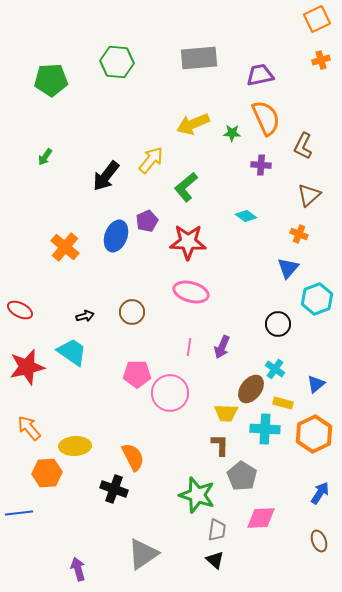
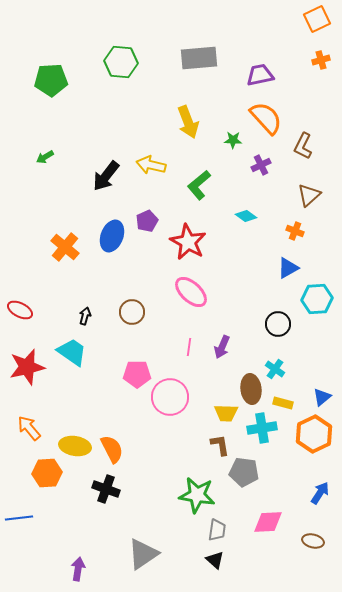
green hexagon at (117, 62): moved 4 px right
orange semicircle at (266, 118): rotated 18 degrees counterclockwise
yellow arrow at (193, 124): moved 5 px left, 2 px up; rotated 88 degrees counterclockwise
green star at (232, 133): moved 1 px right, 7 px down
green arrow at (45, 157): rotated 24 degrees clockwise
yellow arrow at (151, 160): moved 5 px down; rotated 116 degrees counterclockwise
purple cross at (261, 165): rotated 30 degrees counterclockwise
green L-shape at (186, 187): moved 13 px right, 2 px up
orange cross at (299, 234): moved 4 px left, 3 px up
blue ellipse at (116, 236): moved 4 px left
red star at (188, 242): rotated 27 degrees clockwise
blue triangle at (288, 268): rotated 20 degrees clockwise
pink ellipse at (191, 292): rotated 28 degrees clockwise
cyan hexagon at (317, 299): rotated 16 degrees clockwise
black arrow at (85, 316): rotated 60 degrees counterclockwise
blue triangle at (316, 384): moved 6 px right, 13 px down
brown ellipse at (251, 389): rotated 44 degrees counterclockwise
pink circle at (170, 393): moved 4 px down
cyan cross at (265, 429): moved 3 px left, 1 px up; rotated 12 degrees counterclockwise
brown L-shape at (220, 445): rotated 10 degrees counterclockwise
yellow ellipse at (75, 446): rotated 12 degrees clockwise
orange semicircle at (133, 457): moved 21 px left, 8 px up
gray pentagon at (242, 476): moved 2 px right, 4 px up; rotated 24 degrees counterclockwise
black cross at (114, 489): moved 8 px left
green star at (197, 495): rotated 9 degrees counterclockwise
blue line at (19, 513): moved 5 px down
pink diamond at (261, 518): moved 7 px right, 4 px down
brown ellipse at (319, 541): moved 6 px left; rotated 55 degrees counterclockwise
purple arrow at (78, 569): rotated 25 degrees clockwise
